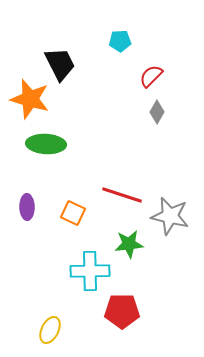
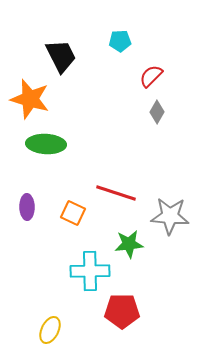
black trapezoid: moved 1 px right, 8 px up
red line: moved 6 px left, 2 px up
gray star: rotated 9 degrees counterclockwise
